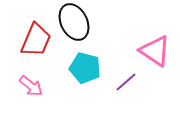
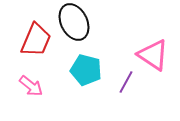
pink triangle: moved 2 px left, 4 px down
cyan pentagon: moved 1 px right, 2 px down
purple line: rotated 20 degrees counterclockwise
